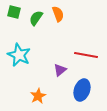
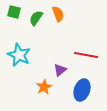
orange star: moved 6 px right, 9 px up
